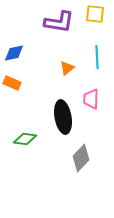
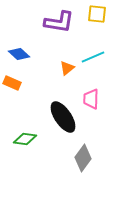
yellow square: moved 2 px right
blue diamond: moved 5 px right, 1 px down; rotated 55 degrees clockwise
cyan line: moved 4 px left; rotated 70 degrees clockwise
black ellipse: rotated 24 degrees counterclockwise
gray diamond: moved 2 px right; rotated 8 degrees counterclockwise
